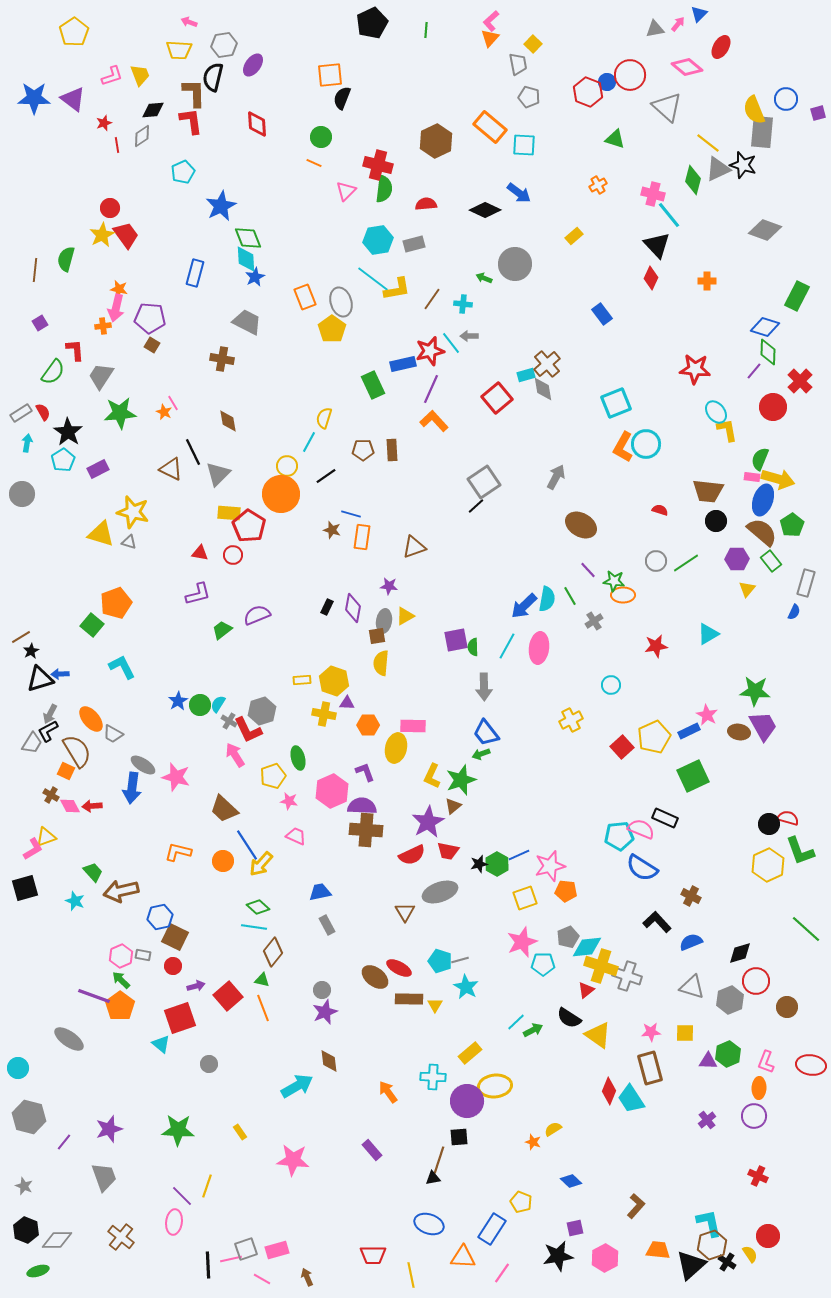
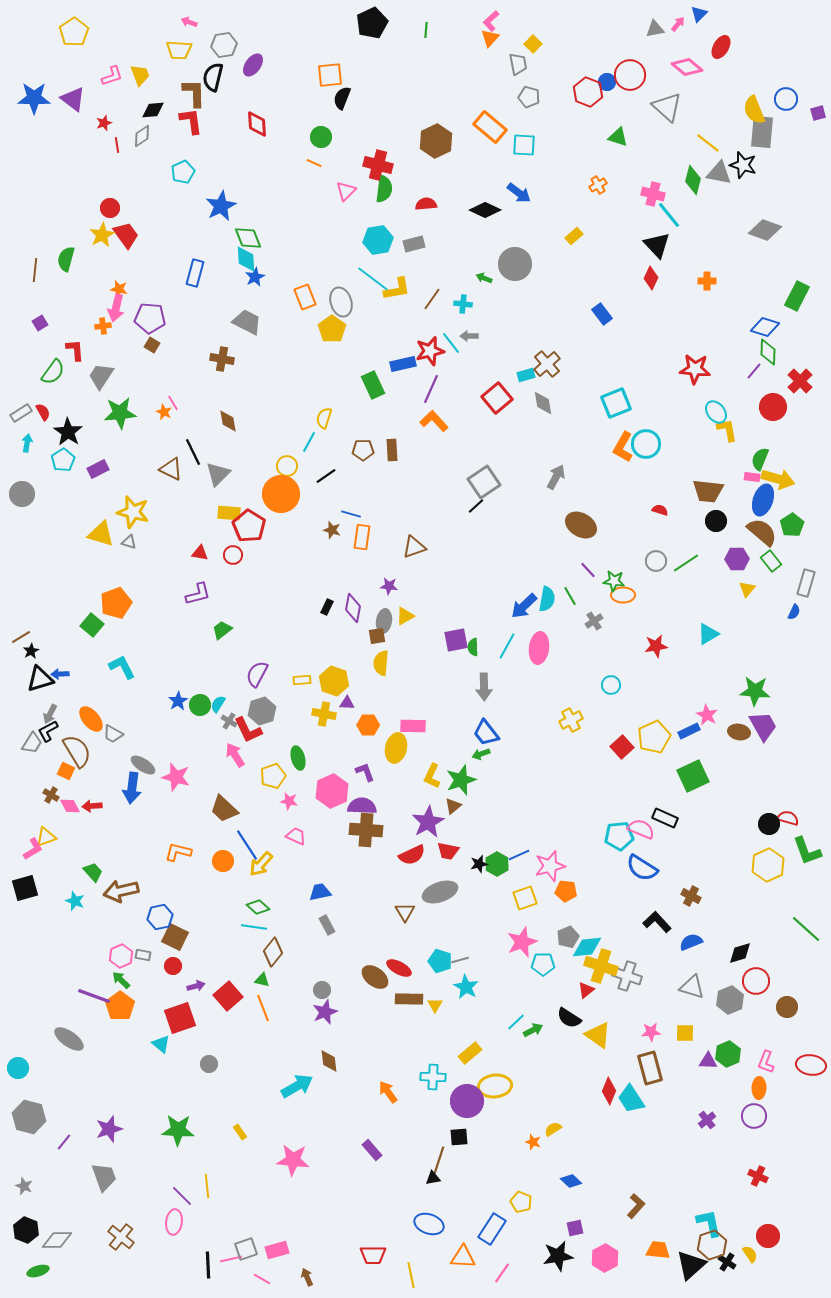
green triangle at (615, 139): moved 3 px right, 2 px up
gray triangle at (718, 169): moved 1 px right, 4 px down; rotated 36 degrees clockwise
gray diamond at (543, 389): moved 14 px down
purple semicircle at (257, 615): moved 59 px down; rotated 40 degrees counterclockwise
green L-shape at (800, 851): moved 7 px right
yellow line at (207, 1186): rotated 25 degrees counterclockwise
